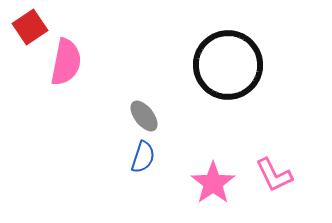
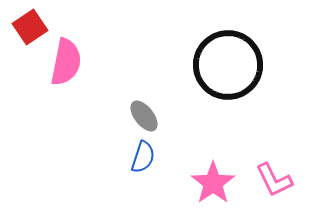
pink L-shape: moved 5 px down
